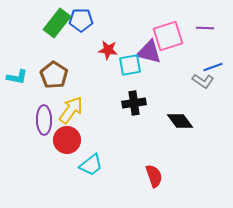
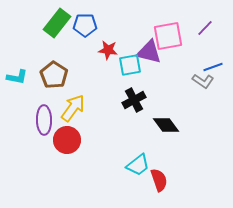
blue pentagon: moved 4 px right, 5 px down
purple line: rotated 48 degrees counterclockwise
pink square: rotated 8 degrees clockwise
black cross: moved 3 px up; rotated 20 degrees counterclockwise
yellow arrow: moved 2 px right, 2 px up
black diamond: moved 14 px left, 4 px down
cyan trapezoid: moved 47 px right
red semicircle: moved 5 px right, 4 px down
